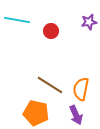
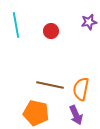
cyan line: moved 1 px left, 5 px down; rotated 70 degrees clockwise
brown line: rotated 20 degrees counterclockwise
